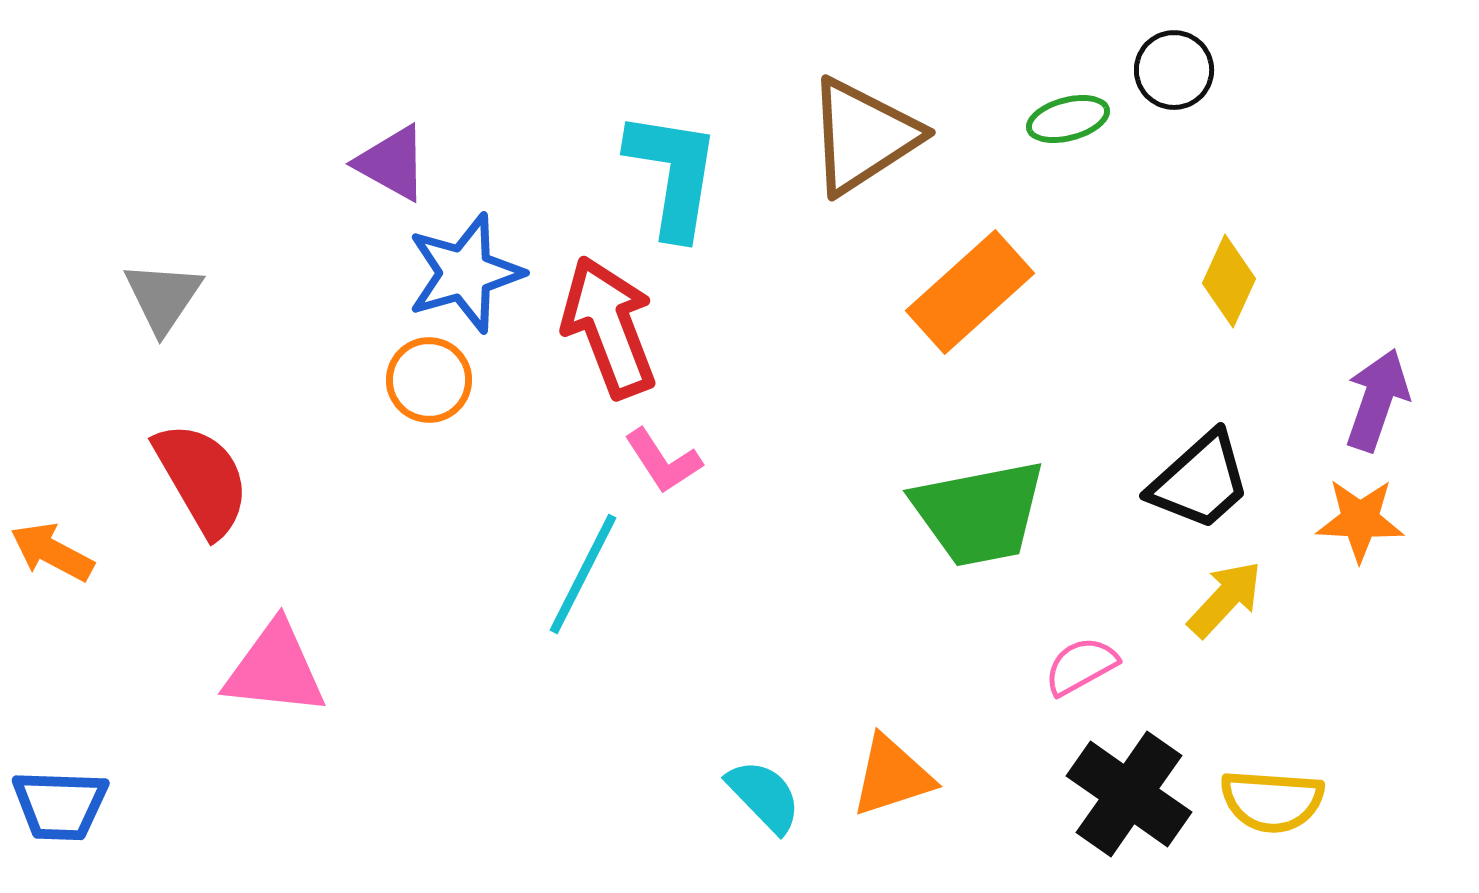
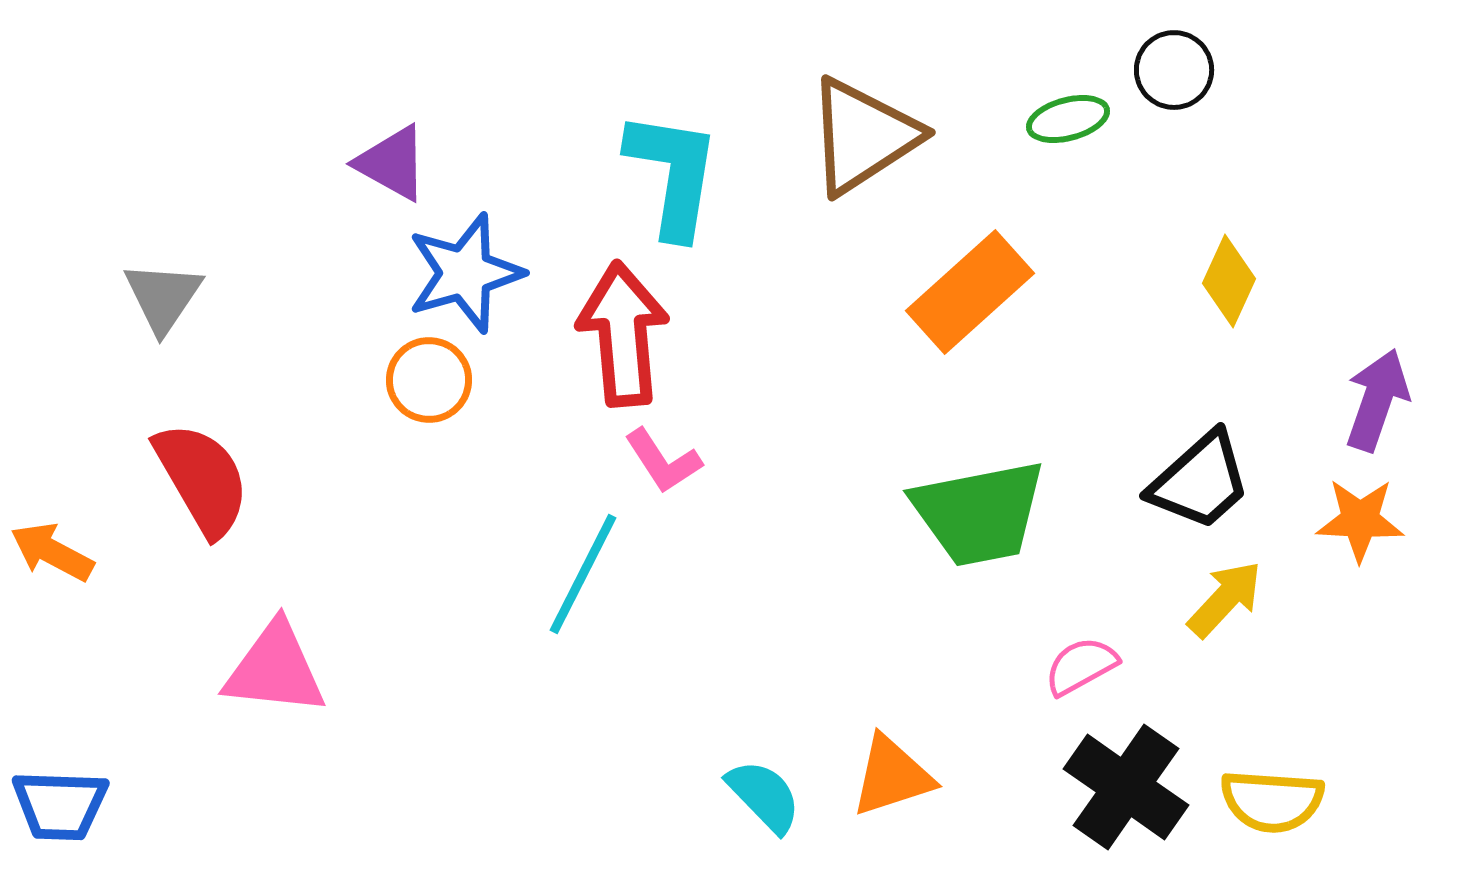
red arrow: moved 14 px right, 7 px down; rotated 16 degrees clockwise
black cross: moved 3 px left, 7 px up
